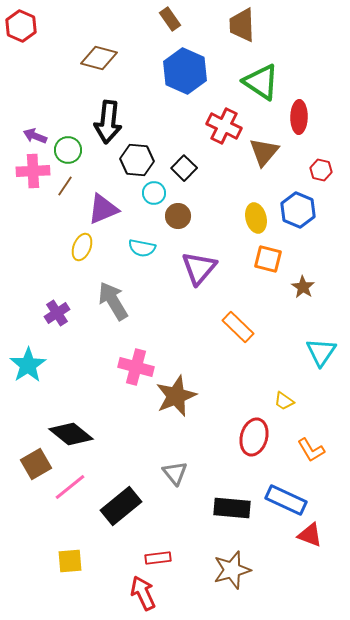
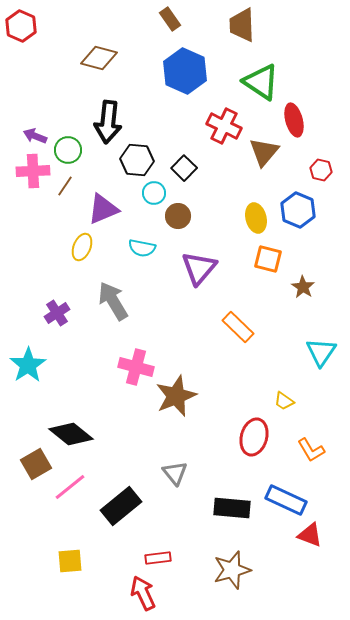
red ellipse at (299, 117): moved 5 px left, 3 px down; rotated 16 degrees counterclockwise
